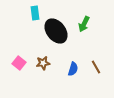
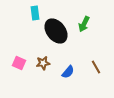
pink square: rotated 16 degrees counterclockwise
blue semicircle: moved 5 px left, 3 px down; rotated 24 degrees clockwise
